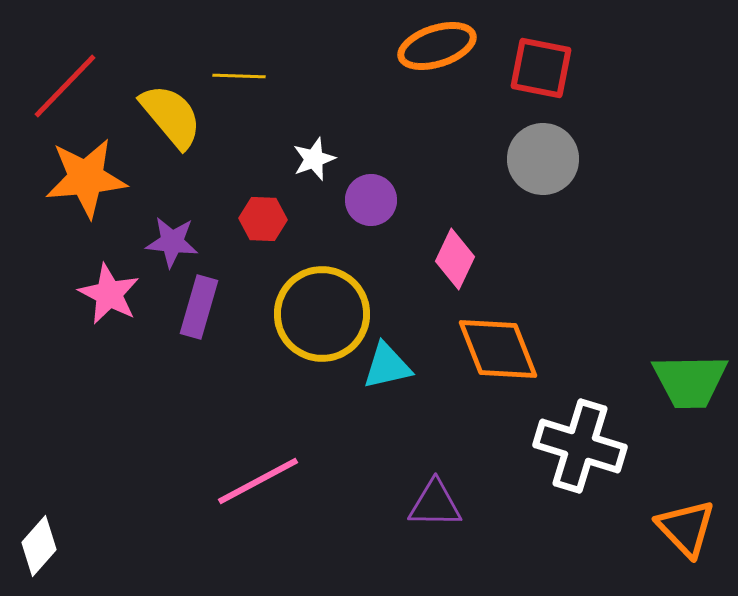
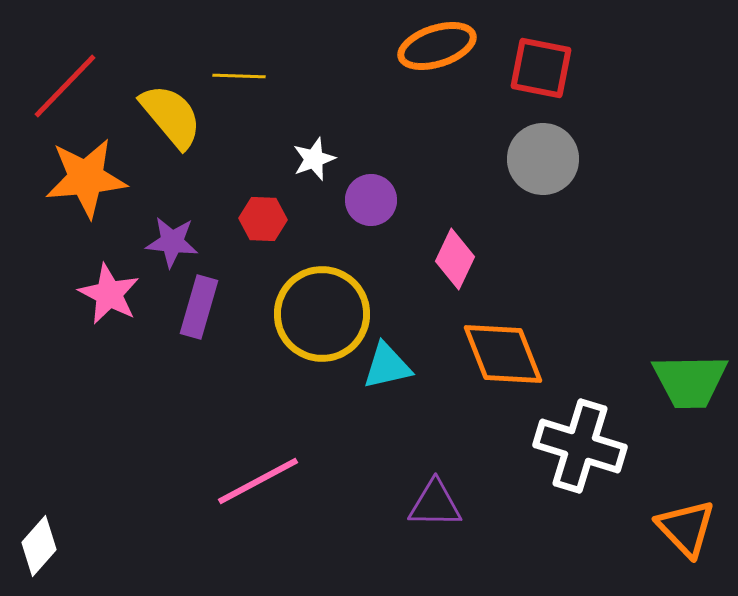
orange diamond: moved 5 px right, 5 px down
